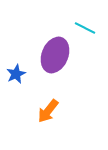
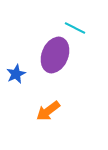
cyan line: moved 10 px left
orange arrow: rotated 15 degrees clockwise
